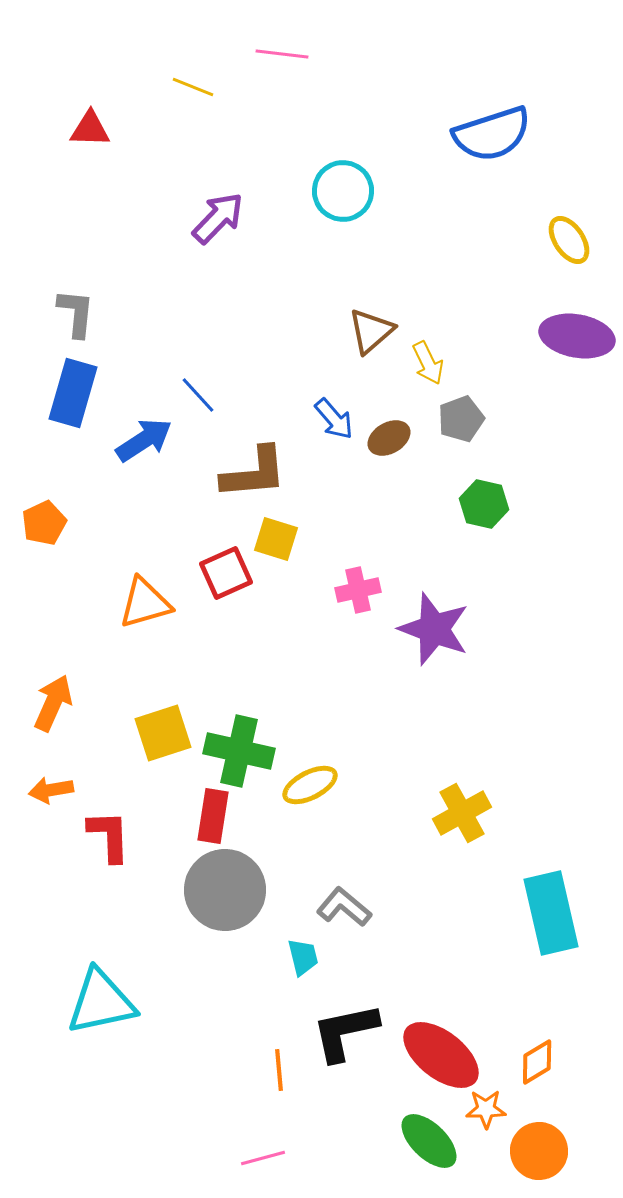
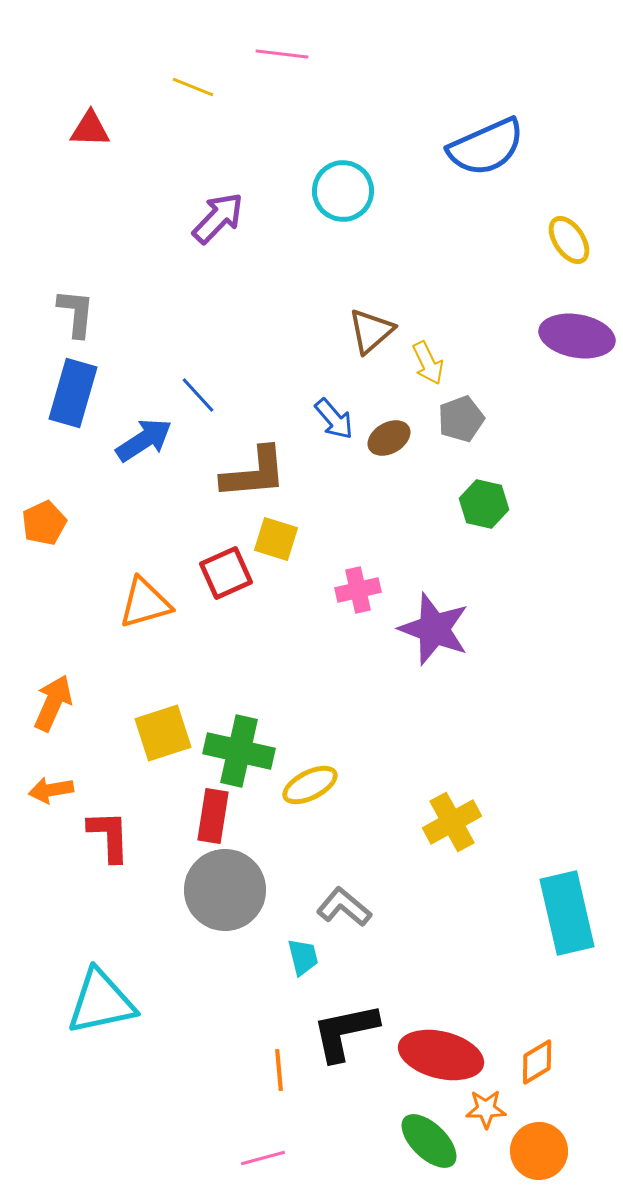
blue semicircle at (492, 134): moved 6 px left, 13 px down; rotated 6 degrees counterclockwise
yellow cross at (462, 813): moved 10 px left, 9 px down
cyan rectangle at (551, 913): moved 16 px right
red ellipse at (441, 1055): rotated 24 degrees counterclockwise
